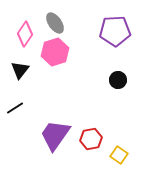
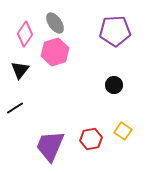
black circle: moved 4 px left, 5 px down
purple trapezoid: moved 5 px left, 11 px down; rotated 12 degrees counterclockwise
yellow square: moved 4 px right, 24 px up
